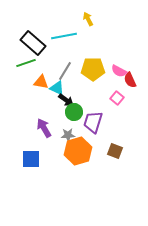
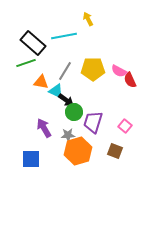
cyan triangle: moved 1 px left, 3 px down
pink square: moved 8 px right, 28 px down
